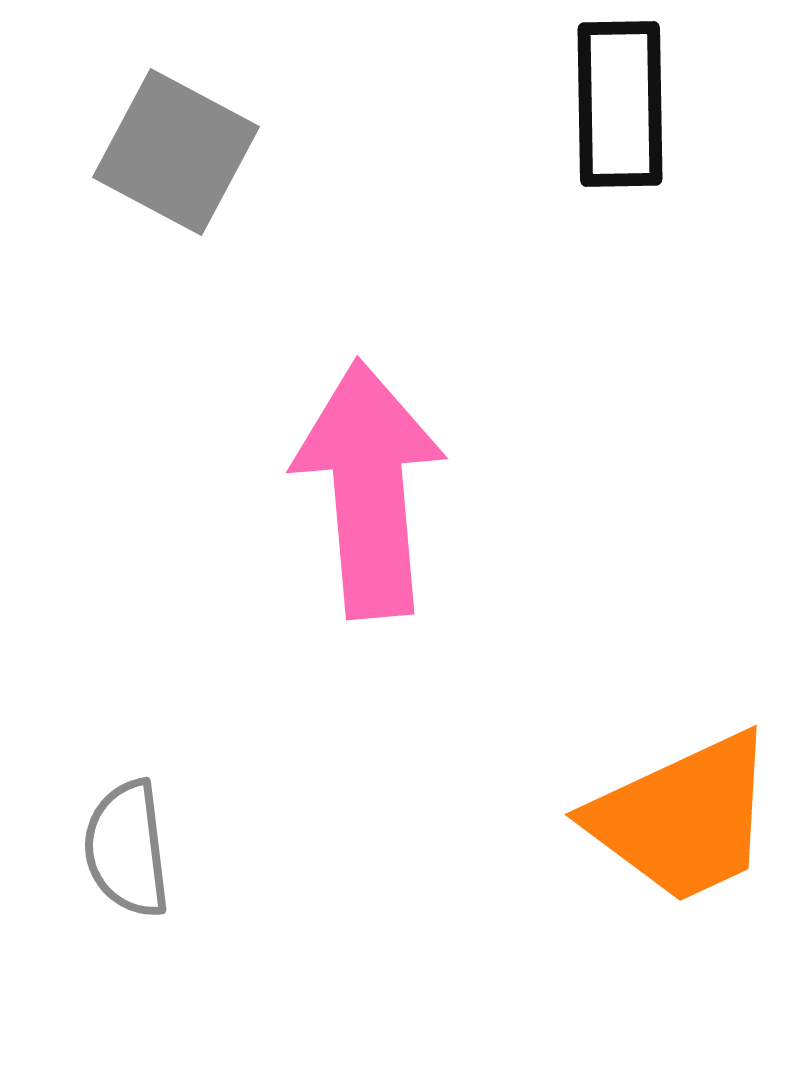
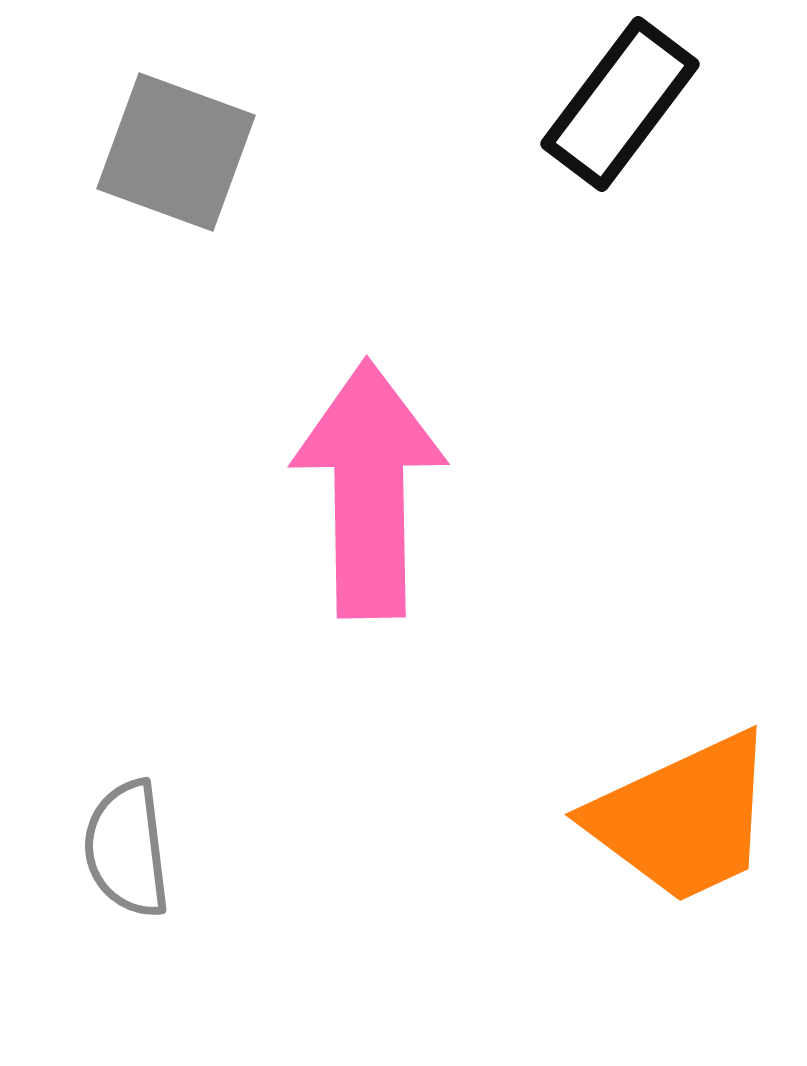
black rectangle: rotated 38 degrees clockwise
gray square: rotated 8 degrees counterclockwise
pink arrow: rotated 4 degrees clockwise
